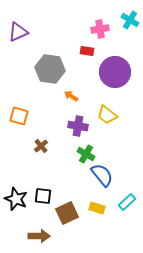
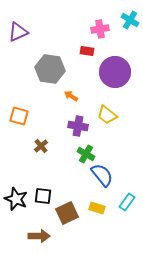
cyan rectangle: rotated 12 degrees counterclockwise
